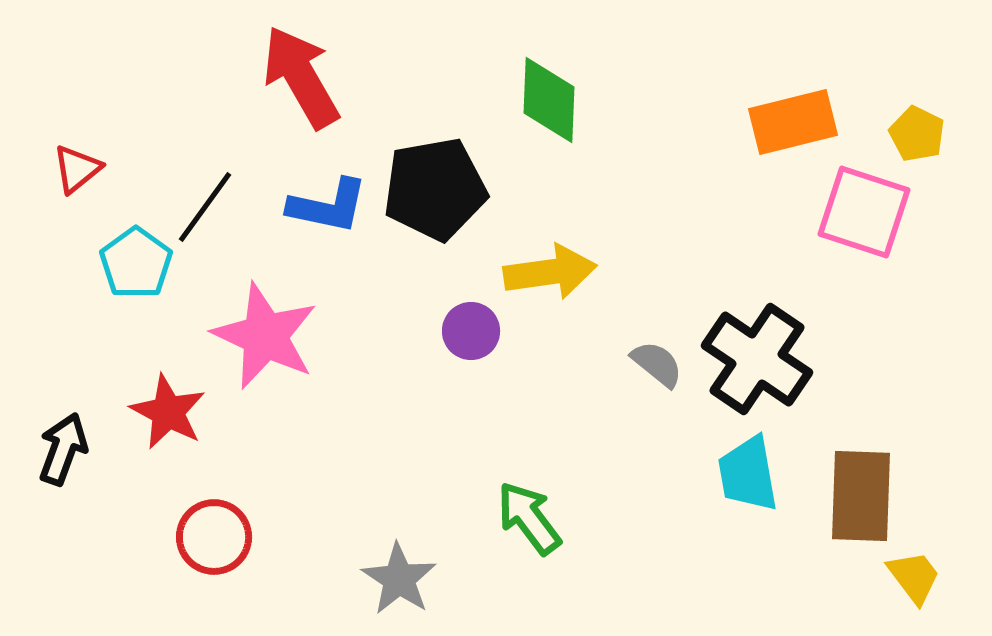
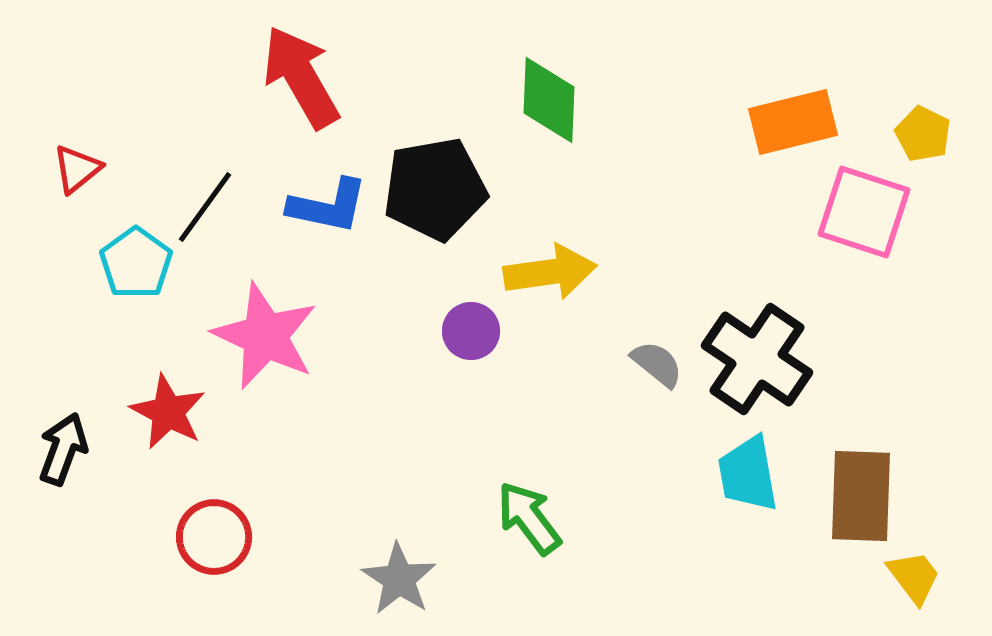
yellow pentagon: moved 6 px right
